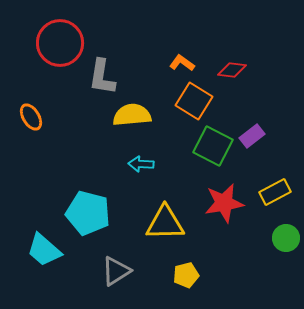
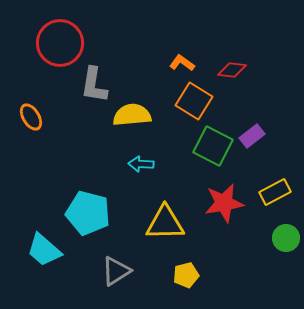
gray L-shape: moved 8 px left, 8 px down
